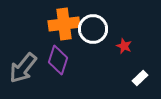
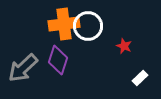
white circle: moved 5 px left, 3 px up
gray arrow: rotated 8 degrees clockwise
